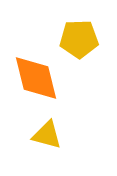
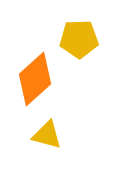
orange diamond: moved 1 px left, 1 px down; rotated 62 degrees clockwise
